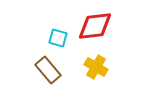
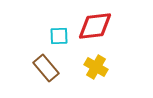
cyan square: moved 1 px right, 2 px up; rotated 18 degrees counterclockwise
brown rectangle: moved 2 px left, 2 px up
